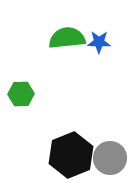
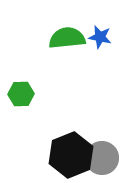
blue star: moved 1 px right, 5 px up; rotated 10 degrees clockwise
gray circle: moved 8 px left
